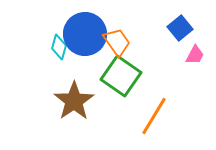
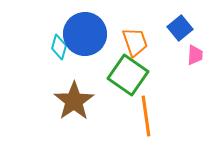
orange trapezoid: moved 18 px right; rotated 16 degrees clockwise
pink trapezoid: rotated 25 degrees counterclockwise
green square: moved 7 px right, 1 px up
orange line: moved 8 px left; rotated 39 degrees counterclockwise
